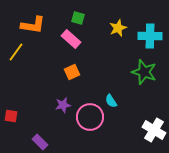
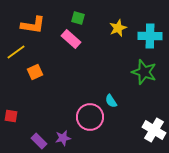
yellow line: rotated 18 degrees clockwise
orange square: moved 37 px left
purple star: moved 33 px down
purple rectangle: moved 1 px left, 1 px up
